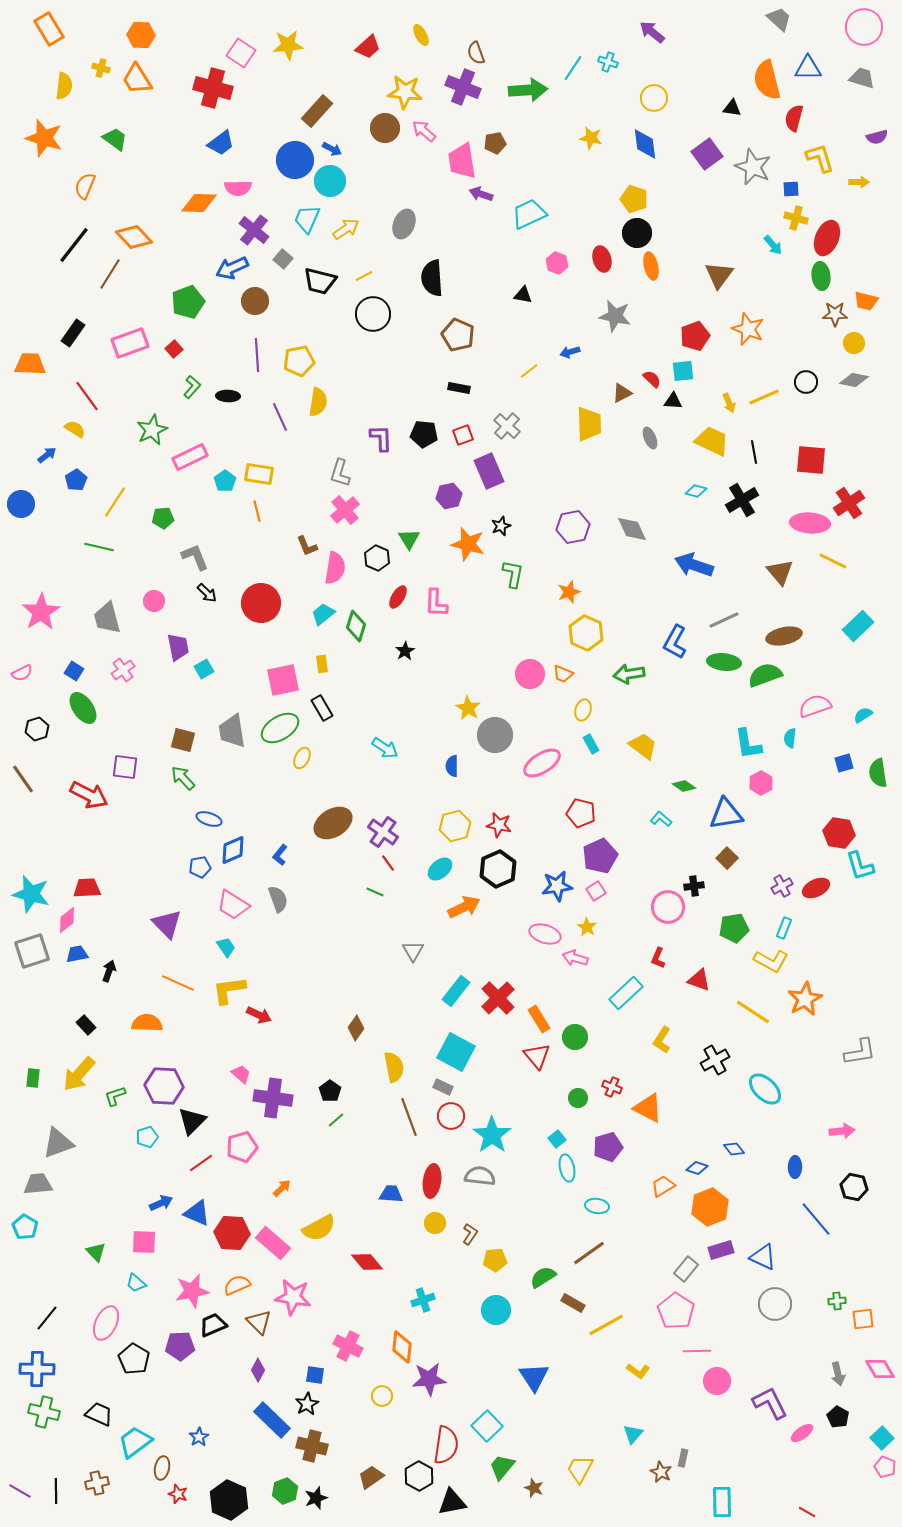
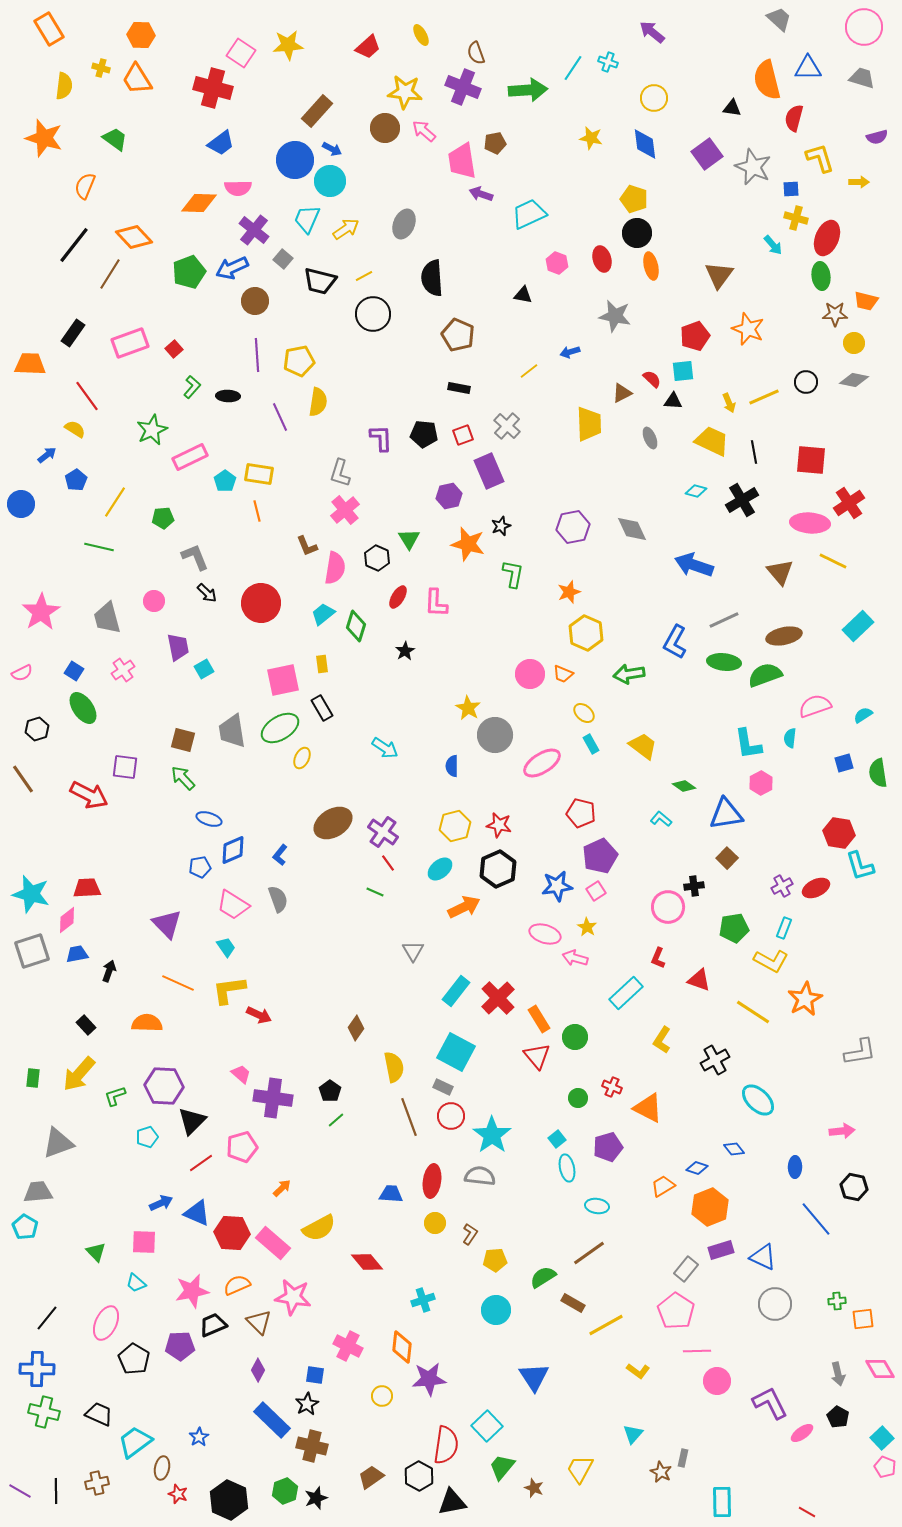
green pentagon at (188, 302): moved 1 px right, 30 px up
yellow ellipse at (583, 710): moved 1 px right, 3 px down; rotated 65 degrees counterclockwise
cyan ellipse at (765, 1089): moved 7 px left, 11 px down
gray trapezoid at (38, 1184): moved 8 px down
